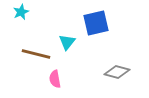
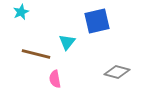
blue square: moved 1 px right, 2 px up
